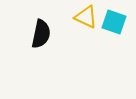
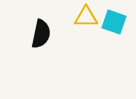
yellow triangle: rotated 25 degrees counterclockwise
